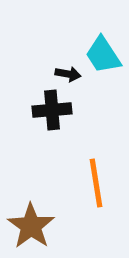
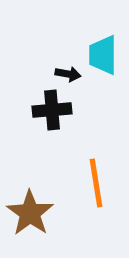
cyan trapezoid: rotated 33 degrees clockwise
brown star: moved 1 px left, 13 px up
